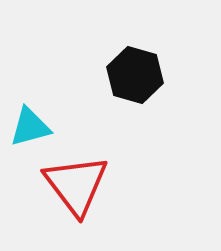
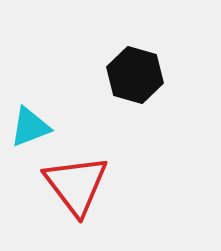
cyan triangle: rotated 6 degrees counterclockwise
